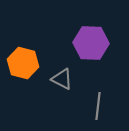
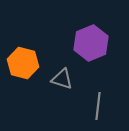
purple hexagon: rotated 24 degrees counterclockwise
gray triangle: rotated 10 degrees counterclockwise
